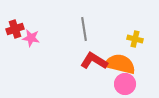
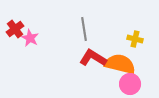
red cross: rotated 18 degrees counterclockwise
pink star: moved 1 px left; rotated 18 degrees clockwise
red L-shape: moved 1 px left, 3 px up
pink circle: moved 5 px right
